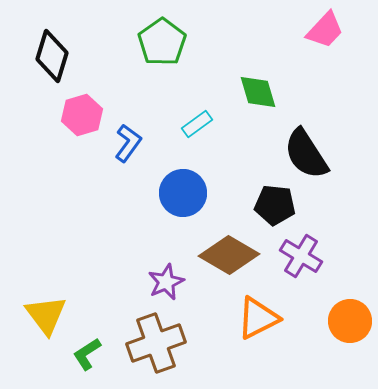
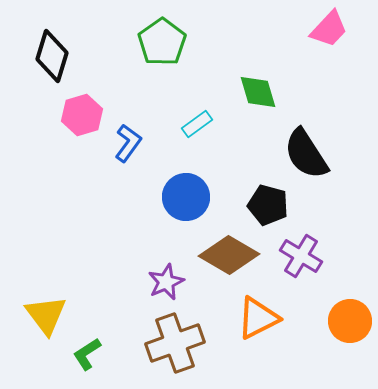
pink trapezoid: moved 4 px right, 1 px up
blue circle: moved 3 px right, 4 px down
black pentagon: moved 7 px left; rotated 9 degrees clockwise
brown cross: moved 19 px right
